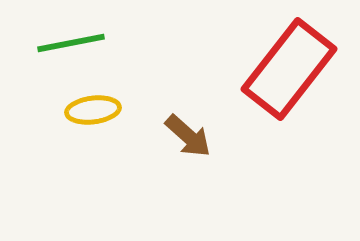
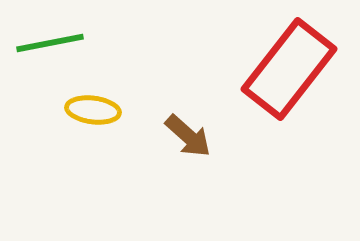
green line: moved 21 px left
yellow ellipse: rotated 14 degrees clockwise
